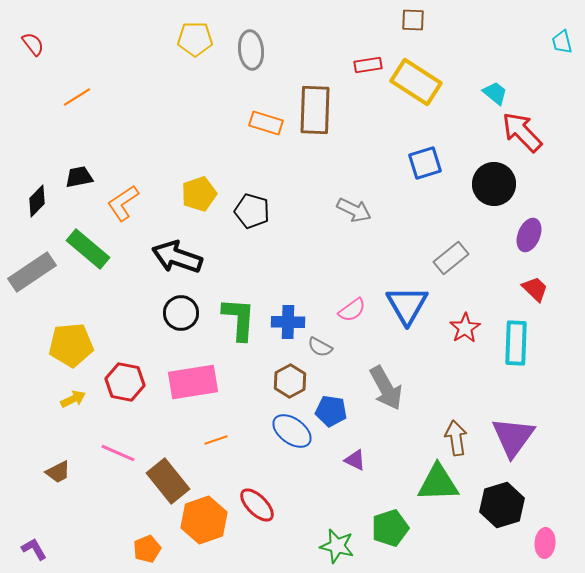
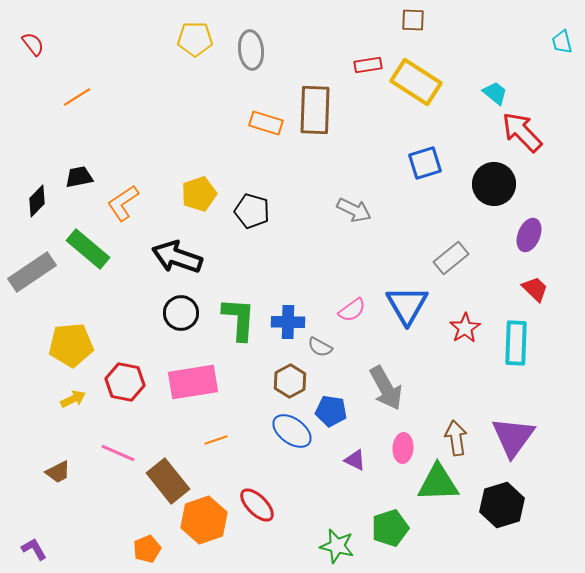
pink ellipse at (545, 543): moved 142 px left, 95 px up
